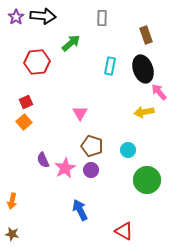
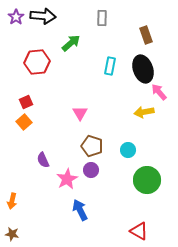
pink star: moved 2 px right, 11 px down
red triangle: moved 15 px right
